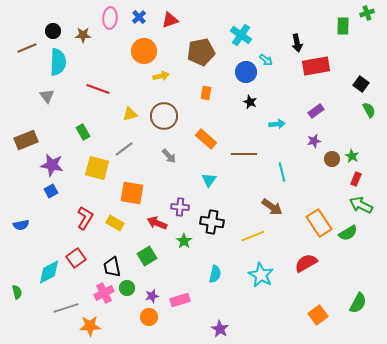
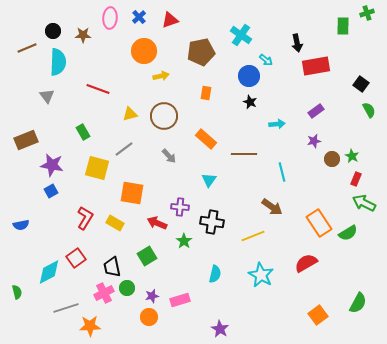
blue circle at (246, 72): moved 3 px right, 4 px down
green arrow at (361, 205): moved 3 px right, 2 px up
